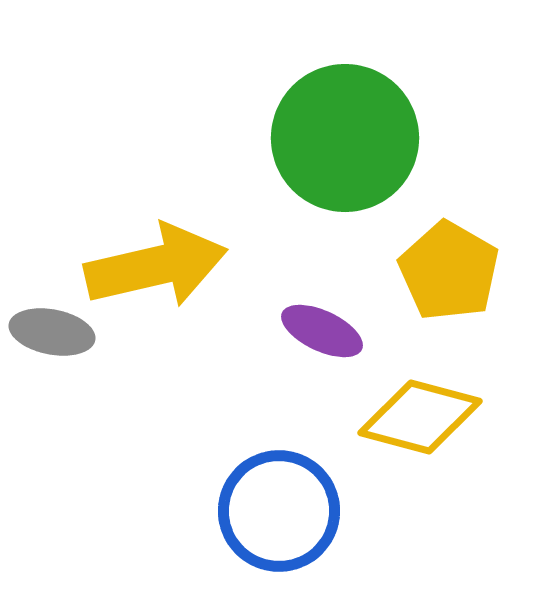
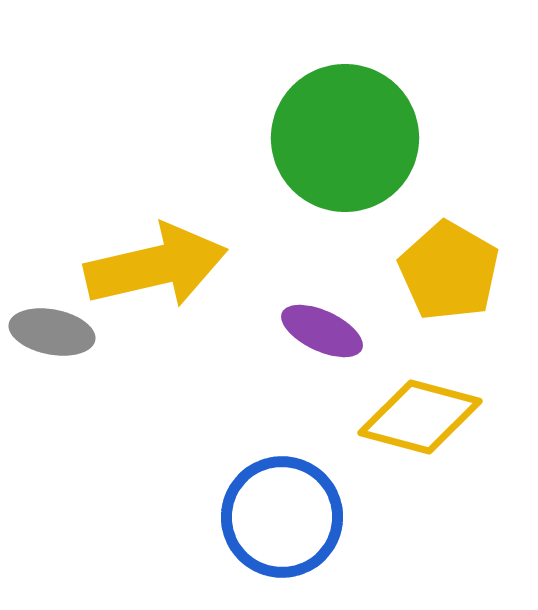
blue circle: moved 3 px right, 6 px down
